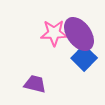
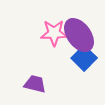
purple ellipse: moved 1 px down
